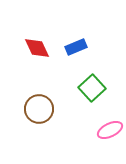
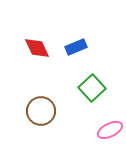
brown circle: moved 2 px right, 2 px down
